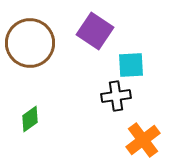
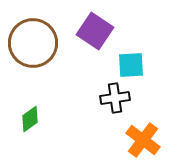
brown circle: moved 3 px right
black cross: moved 1 px left, 2 px down
orange cross: rotated 16 degrees counterclockwise
